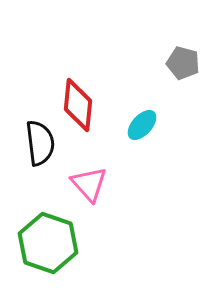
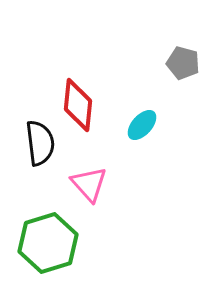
green hexagon: rotated 24 degrees clockwise
